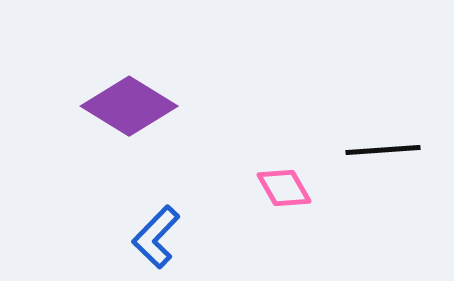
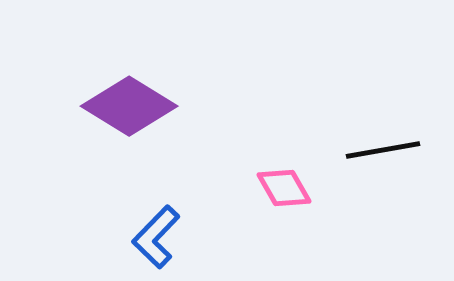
black line: rotated 6 degrees counterclockwise
